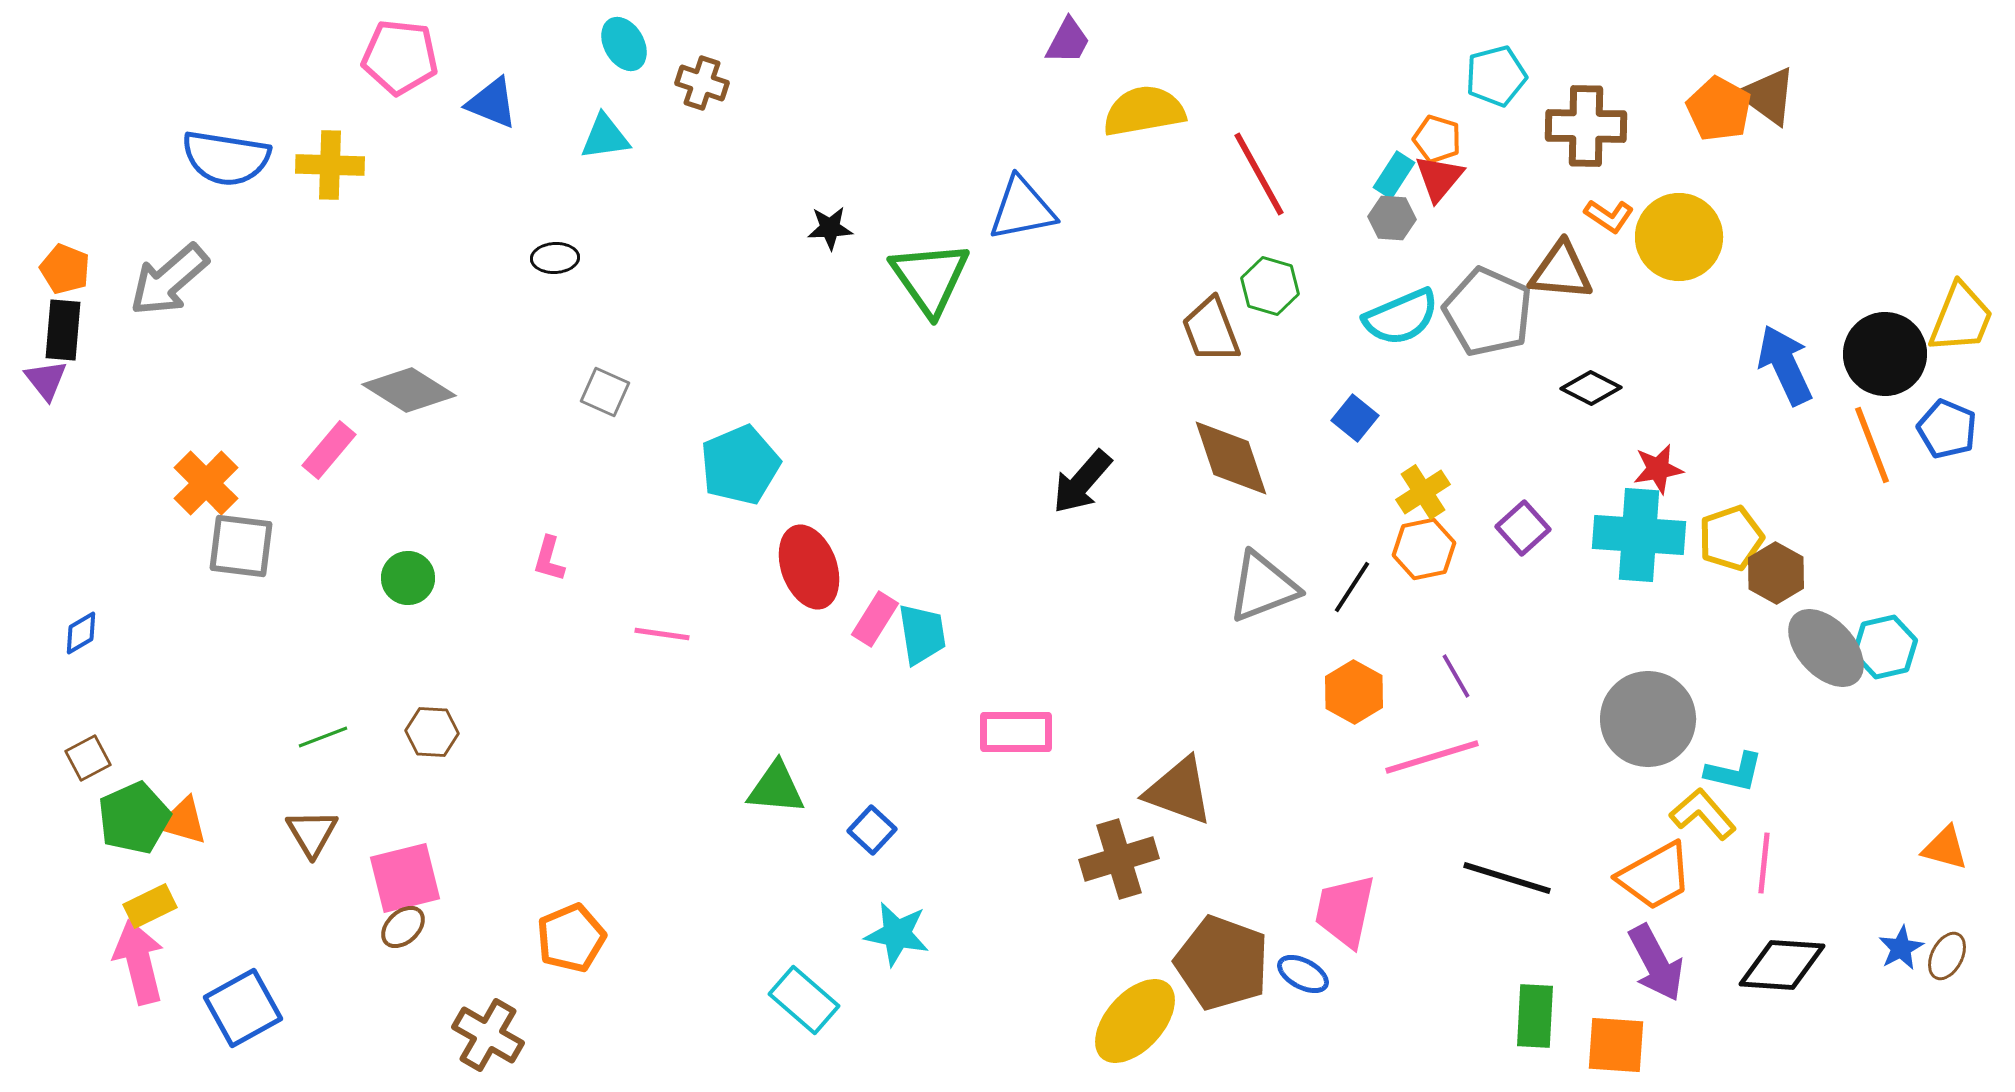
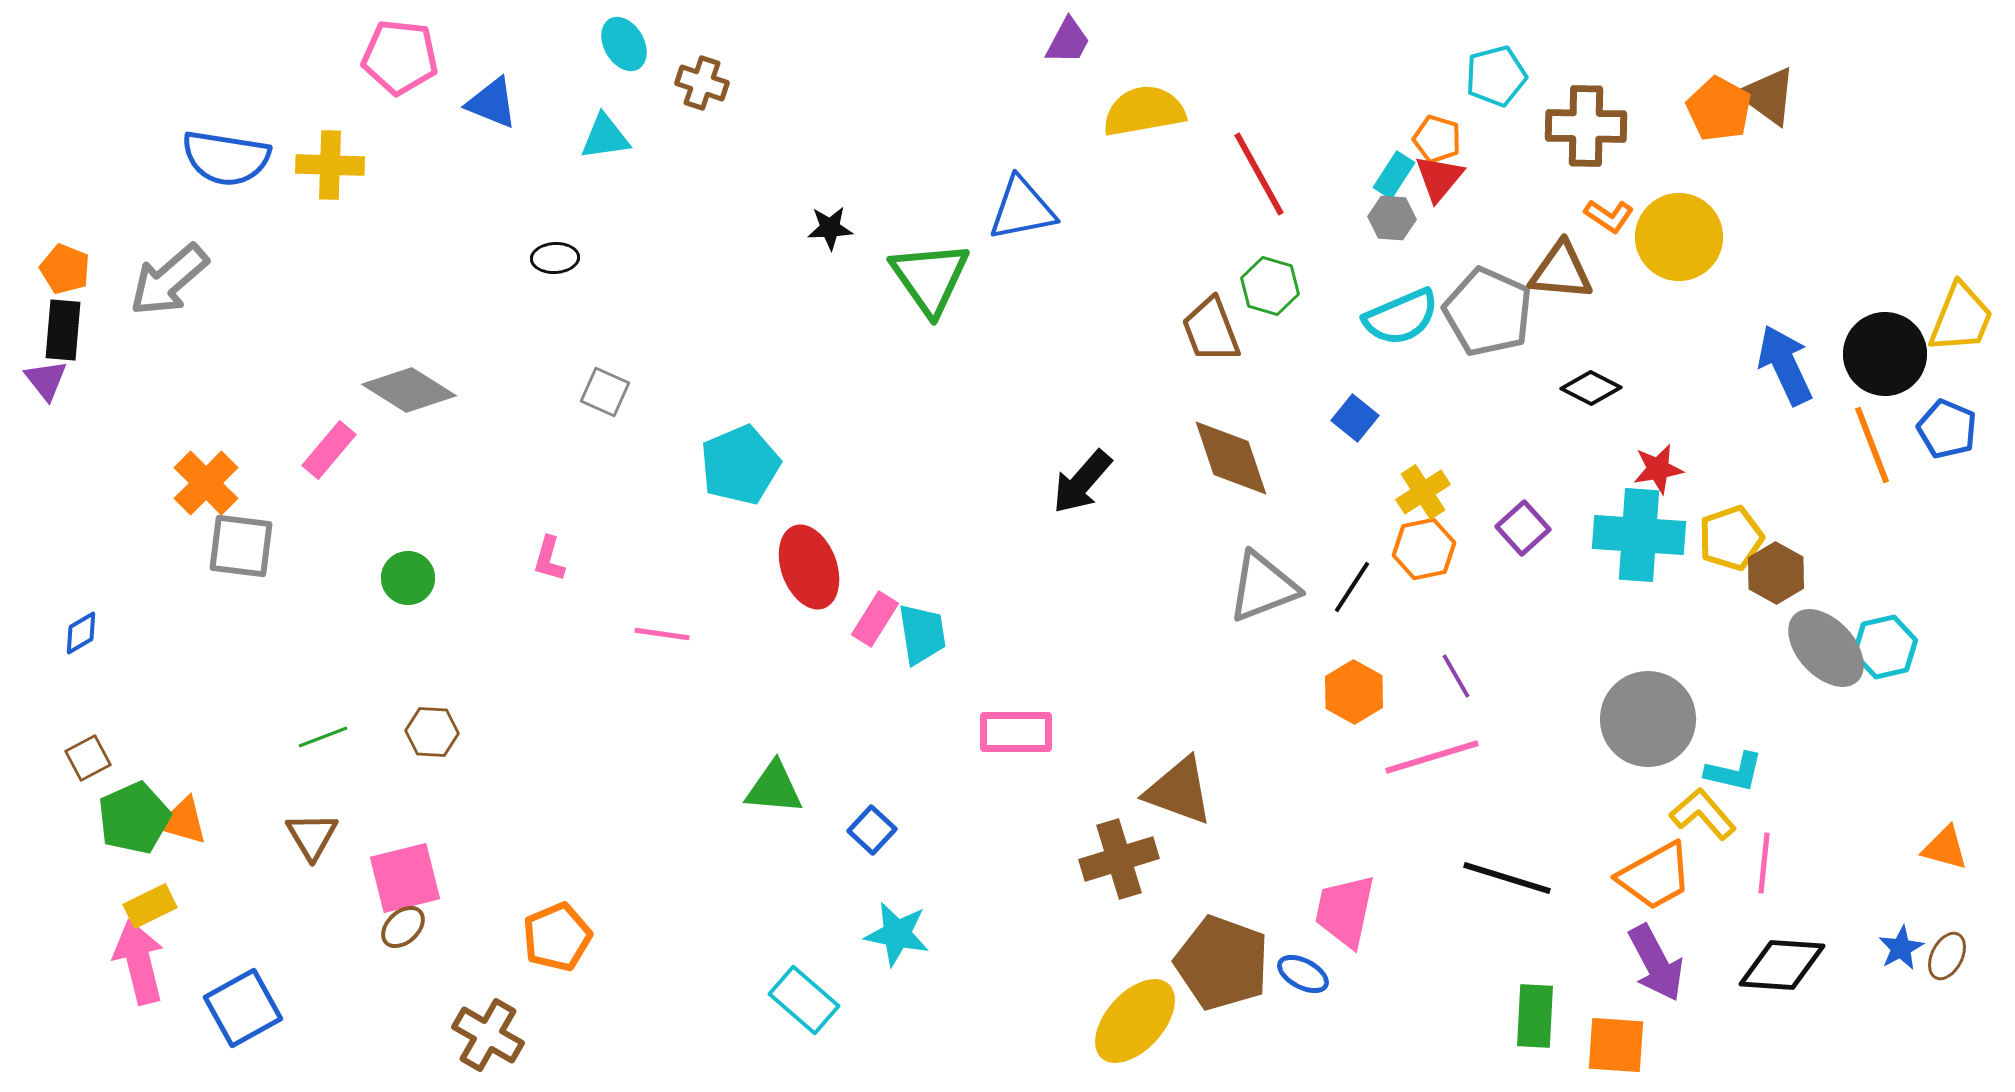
green triangle at (776, 788): moved 2 px left
brown triangle at (312, 833): moved 3 px down
orange pentagon at (571, 938): moved 14 px left, 1 px up
